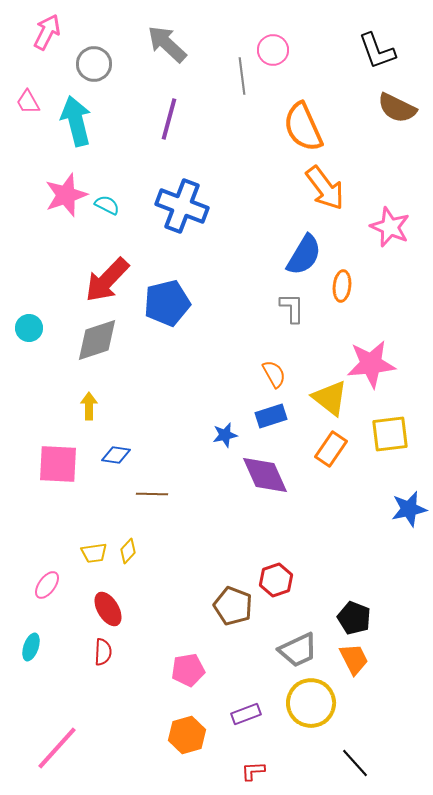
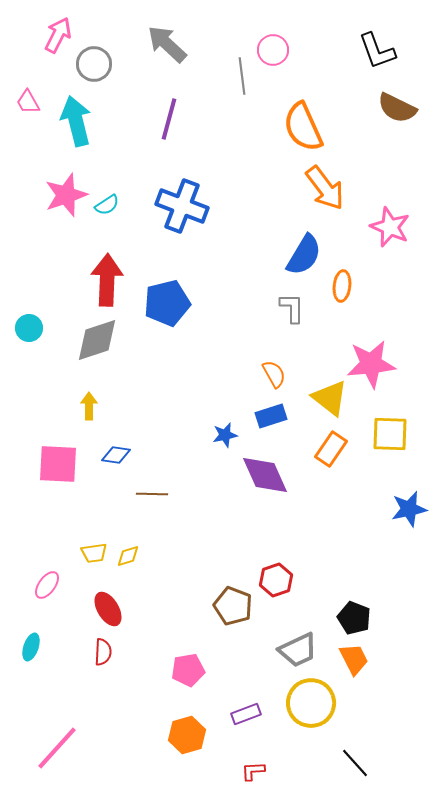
pink arrow at (47, 32): moved 11 px right, 3 px down
cyan semicircle at (107, 205): rotated 120 degrees clockwise
red arrow at (107, 280): rotated 138 degrees clockwise
yellow square at (390, 434): rotated 9 degrees clockwise
yellow diamond at (128, 551): moved 5 px down; rotated 30 degrees clockwise
